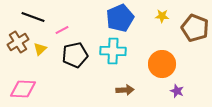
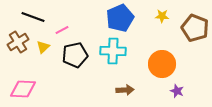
yellow triangle: moved 3 px right, 2 px up
